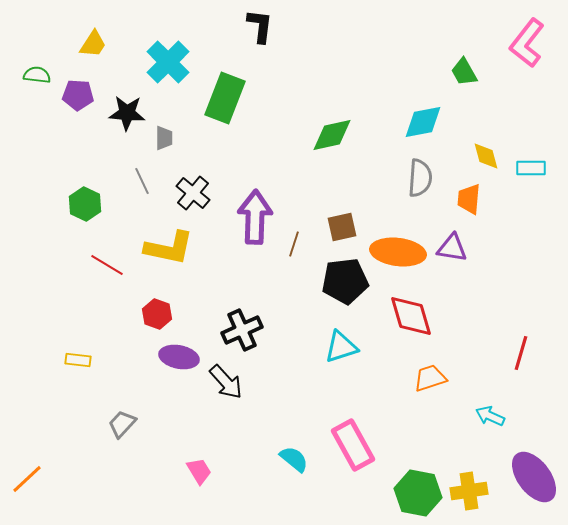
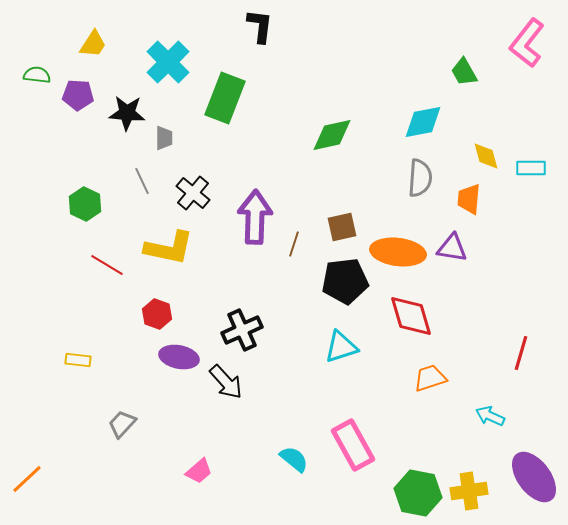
pink trapezoid at (199, 471): rotated 80 degrees clockwise
